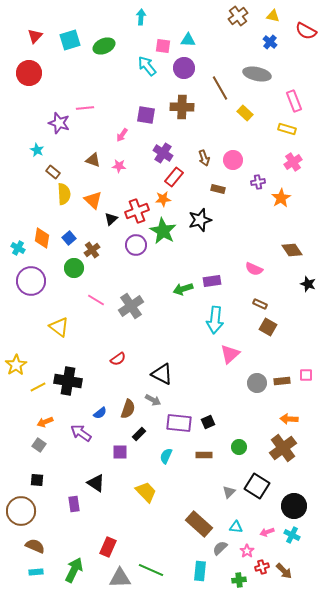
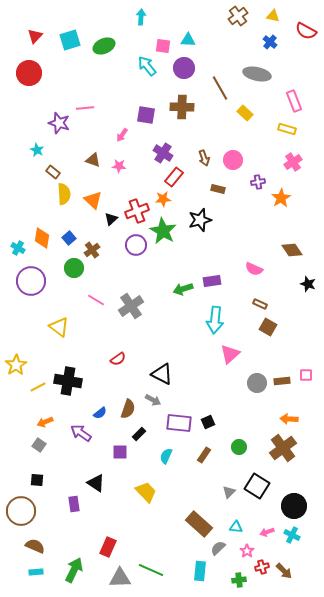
brown rectangle at (204, 455): rotated 56 degrees counterclockwise
gray semicircle at (220, 548): moved 2 px left
